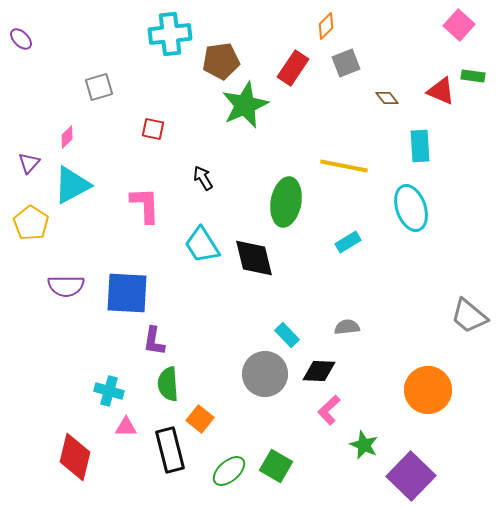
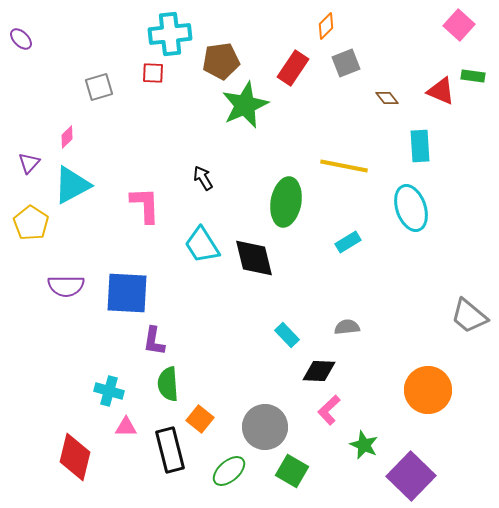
red square at (153, 129): moved 56 px up; rotated 10 degrees counterclockwise
gray circle at (265, 374): moved 53 px down
green square at (276, 466): moved 16 px right, 5 px down
